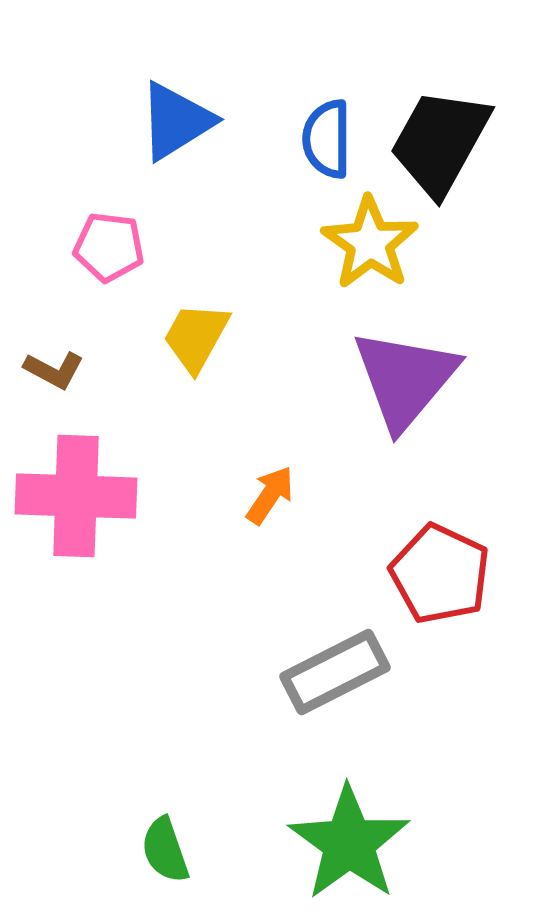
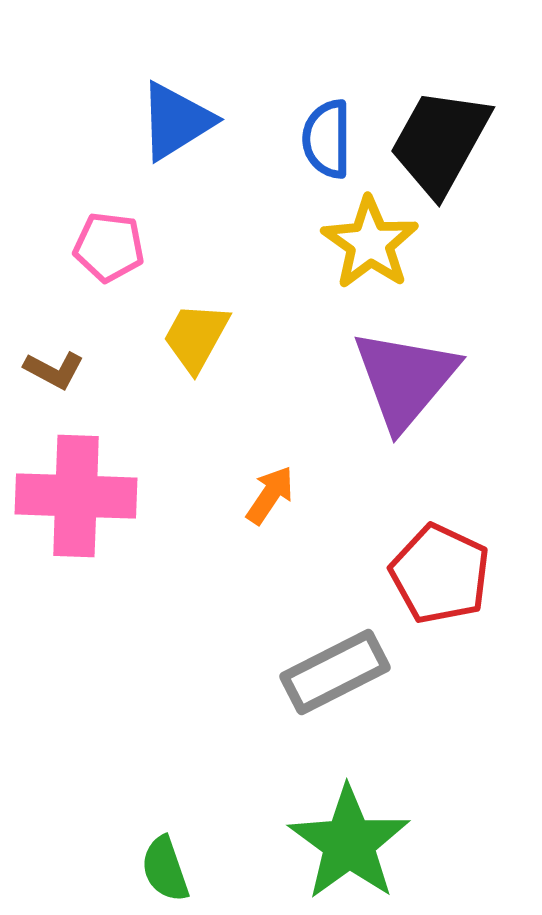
green semicircle: moved 19 px down
